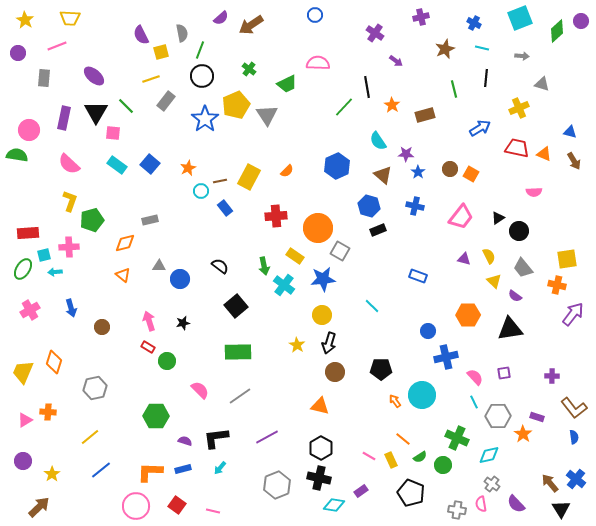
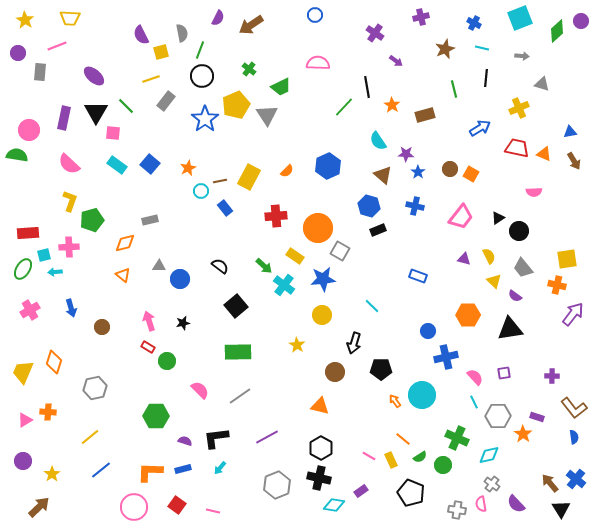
purple semicircle at (221, 18): moved 3 px left; rotated 21 degrees counterclockwise
gray rectangle at (44, 78): moved 4 px left, 6 px up
green trapezoid at (287, 84): moved 6 px left, 3 px down
blue triangle at (570, 132): rotated 24 degrees counterclockwise
blue hexagon at (337, 166): moved 9 px left
green arrow at (264, 266): rotated 36 degrees counterclockwise
black arrow at (329, 343): moved 25 px right
pink circle at (136, 506): moved 2 px left, 1 px down
